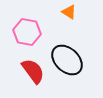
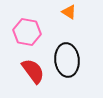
black ellipse: rotated 40 degrees clockwise
